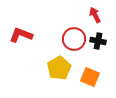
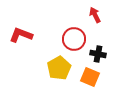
black cross: moved 13 px down
